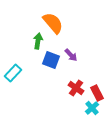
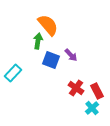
orange semicircle: moved 5 px left, 2 px down
red rectangle: moved 2 px up
